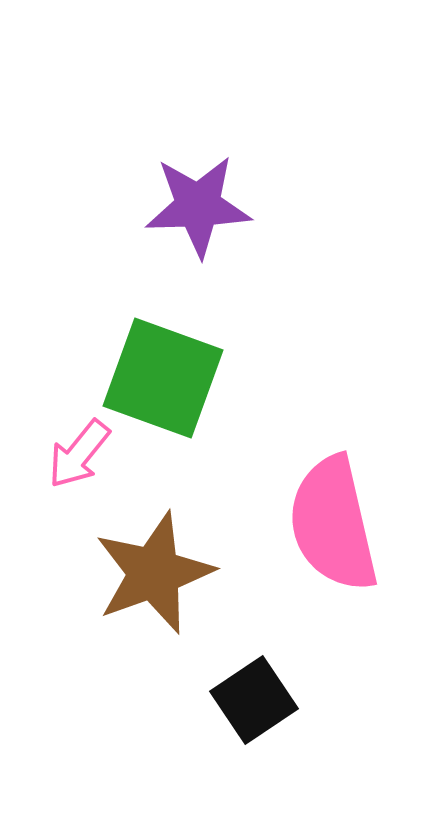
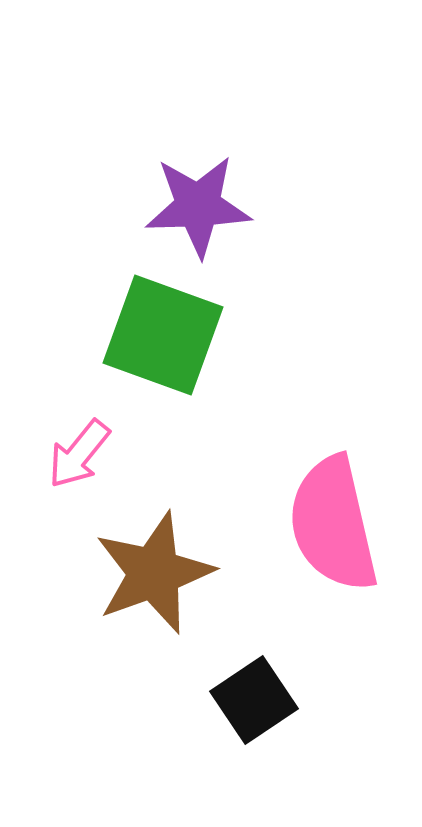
green square: moved 43 px up
